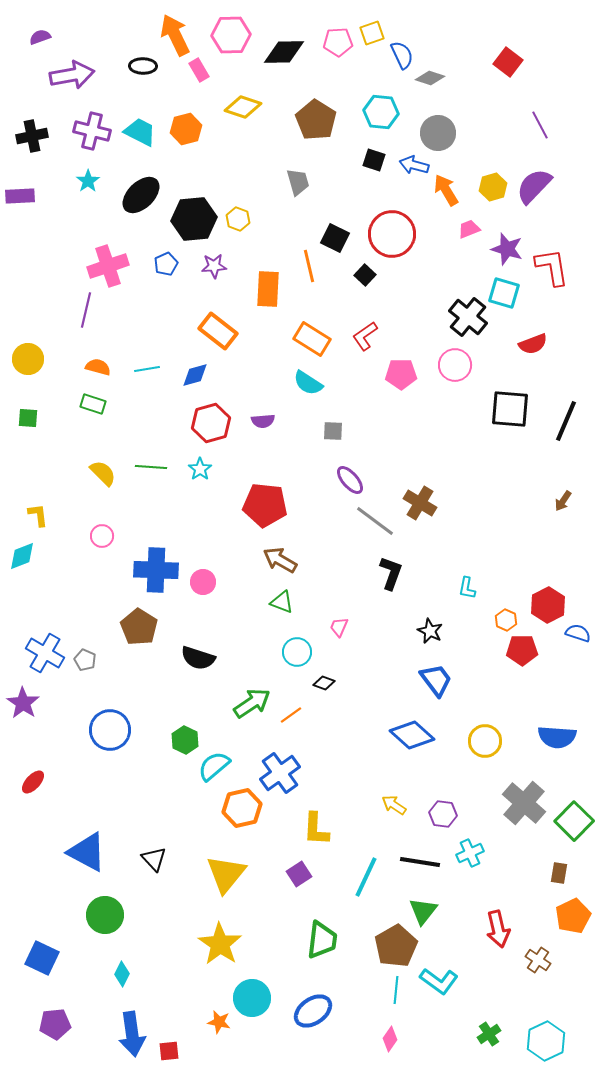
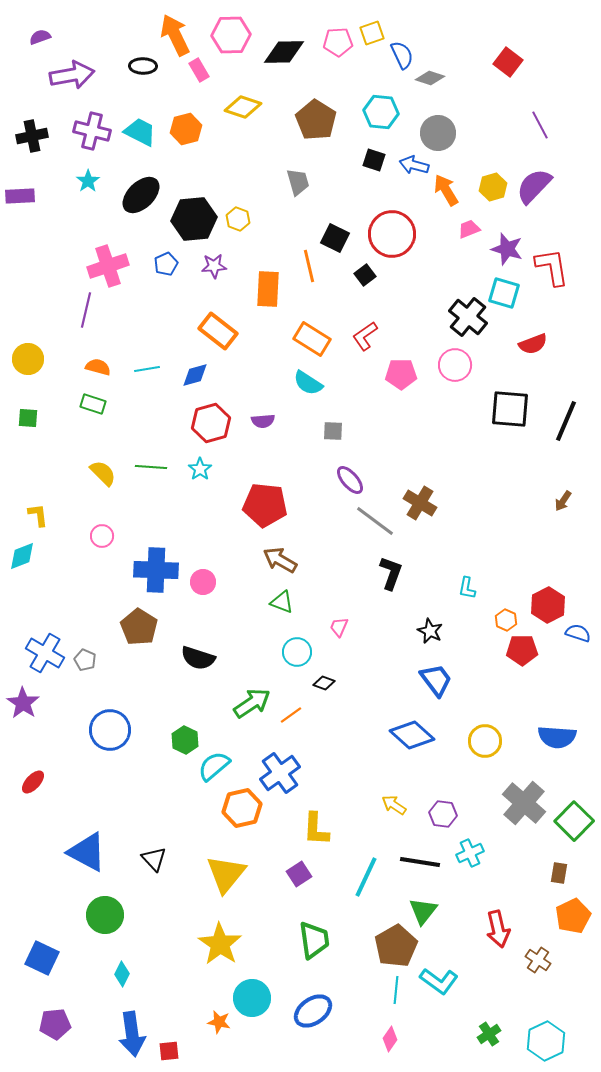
black square at (365, 275): rotated 10 degrees clockwise
green trapezoid at (322, 940): moved 8 px left; rotated 15 degrees counterclockwise
